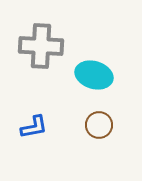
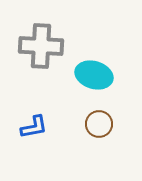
brown circle: moved 1 px up
